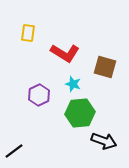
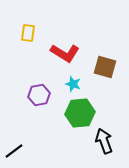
purple hexagon: rotated 15 degrees clockwise
black arrow: rotated 130 degrees counterclockwise
